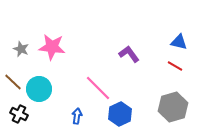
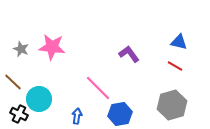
cyan circle: moved 10 px down
gray hexagon: moved 1 px left, 2 px up
blue hexagon: rotated 15 degrees clockwise
